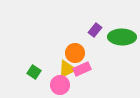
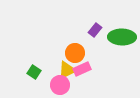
yellow triangle: moved 1 px down
